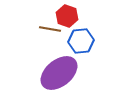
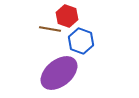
blue hexagon: rotated 25 degrees clockwise
